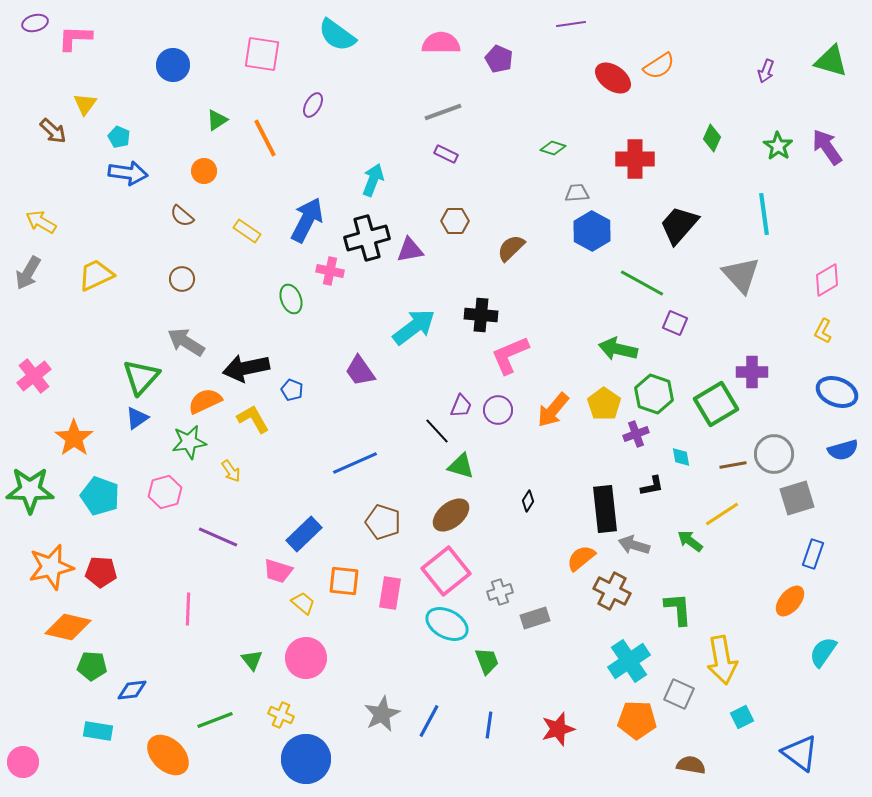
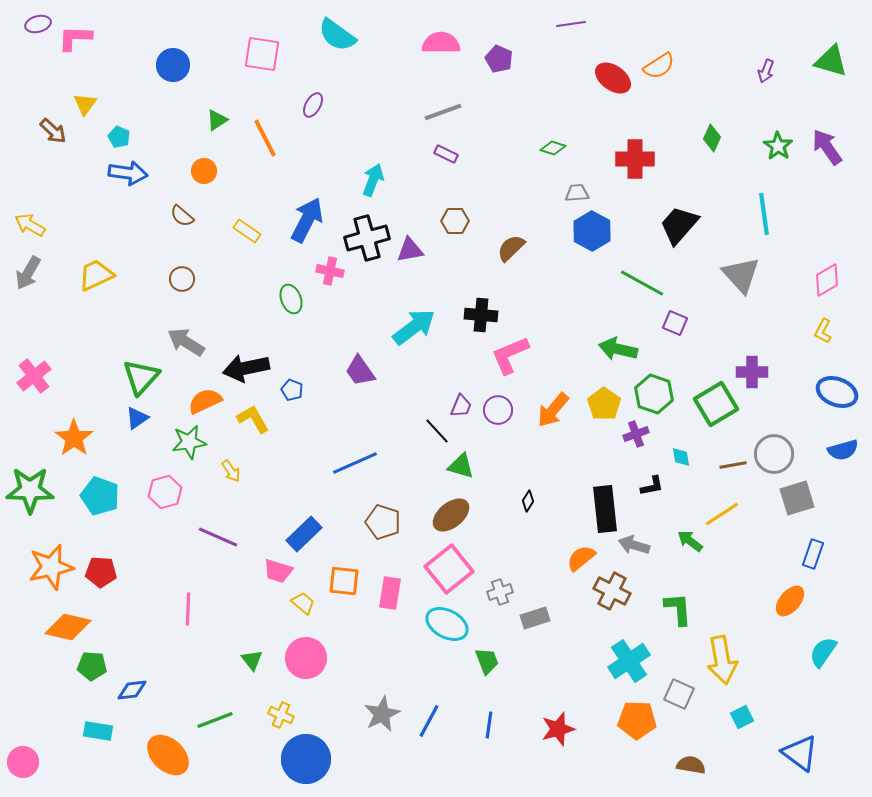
purple ellipse at (35, 23): moved 3 px right, 1 px down
yellow arrow at (41, 222): moved 11 px left, 3 px down
pink square at (446, 571): moved 3 px right, 2 px up
